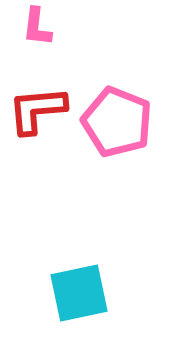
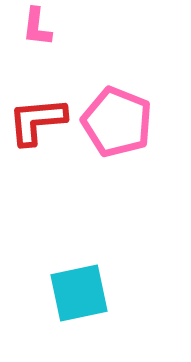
red L-shape: moved 11 px down
